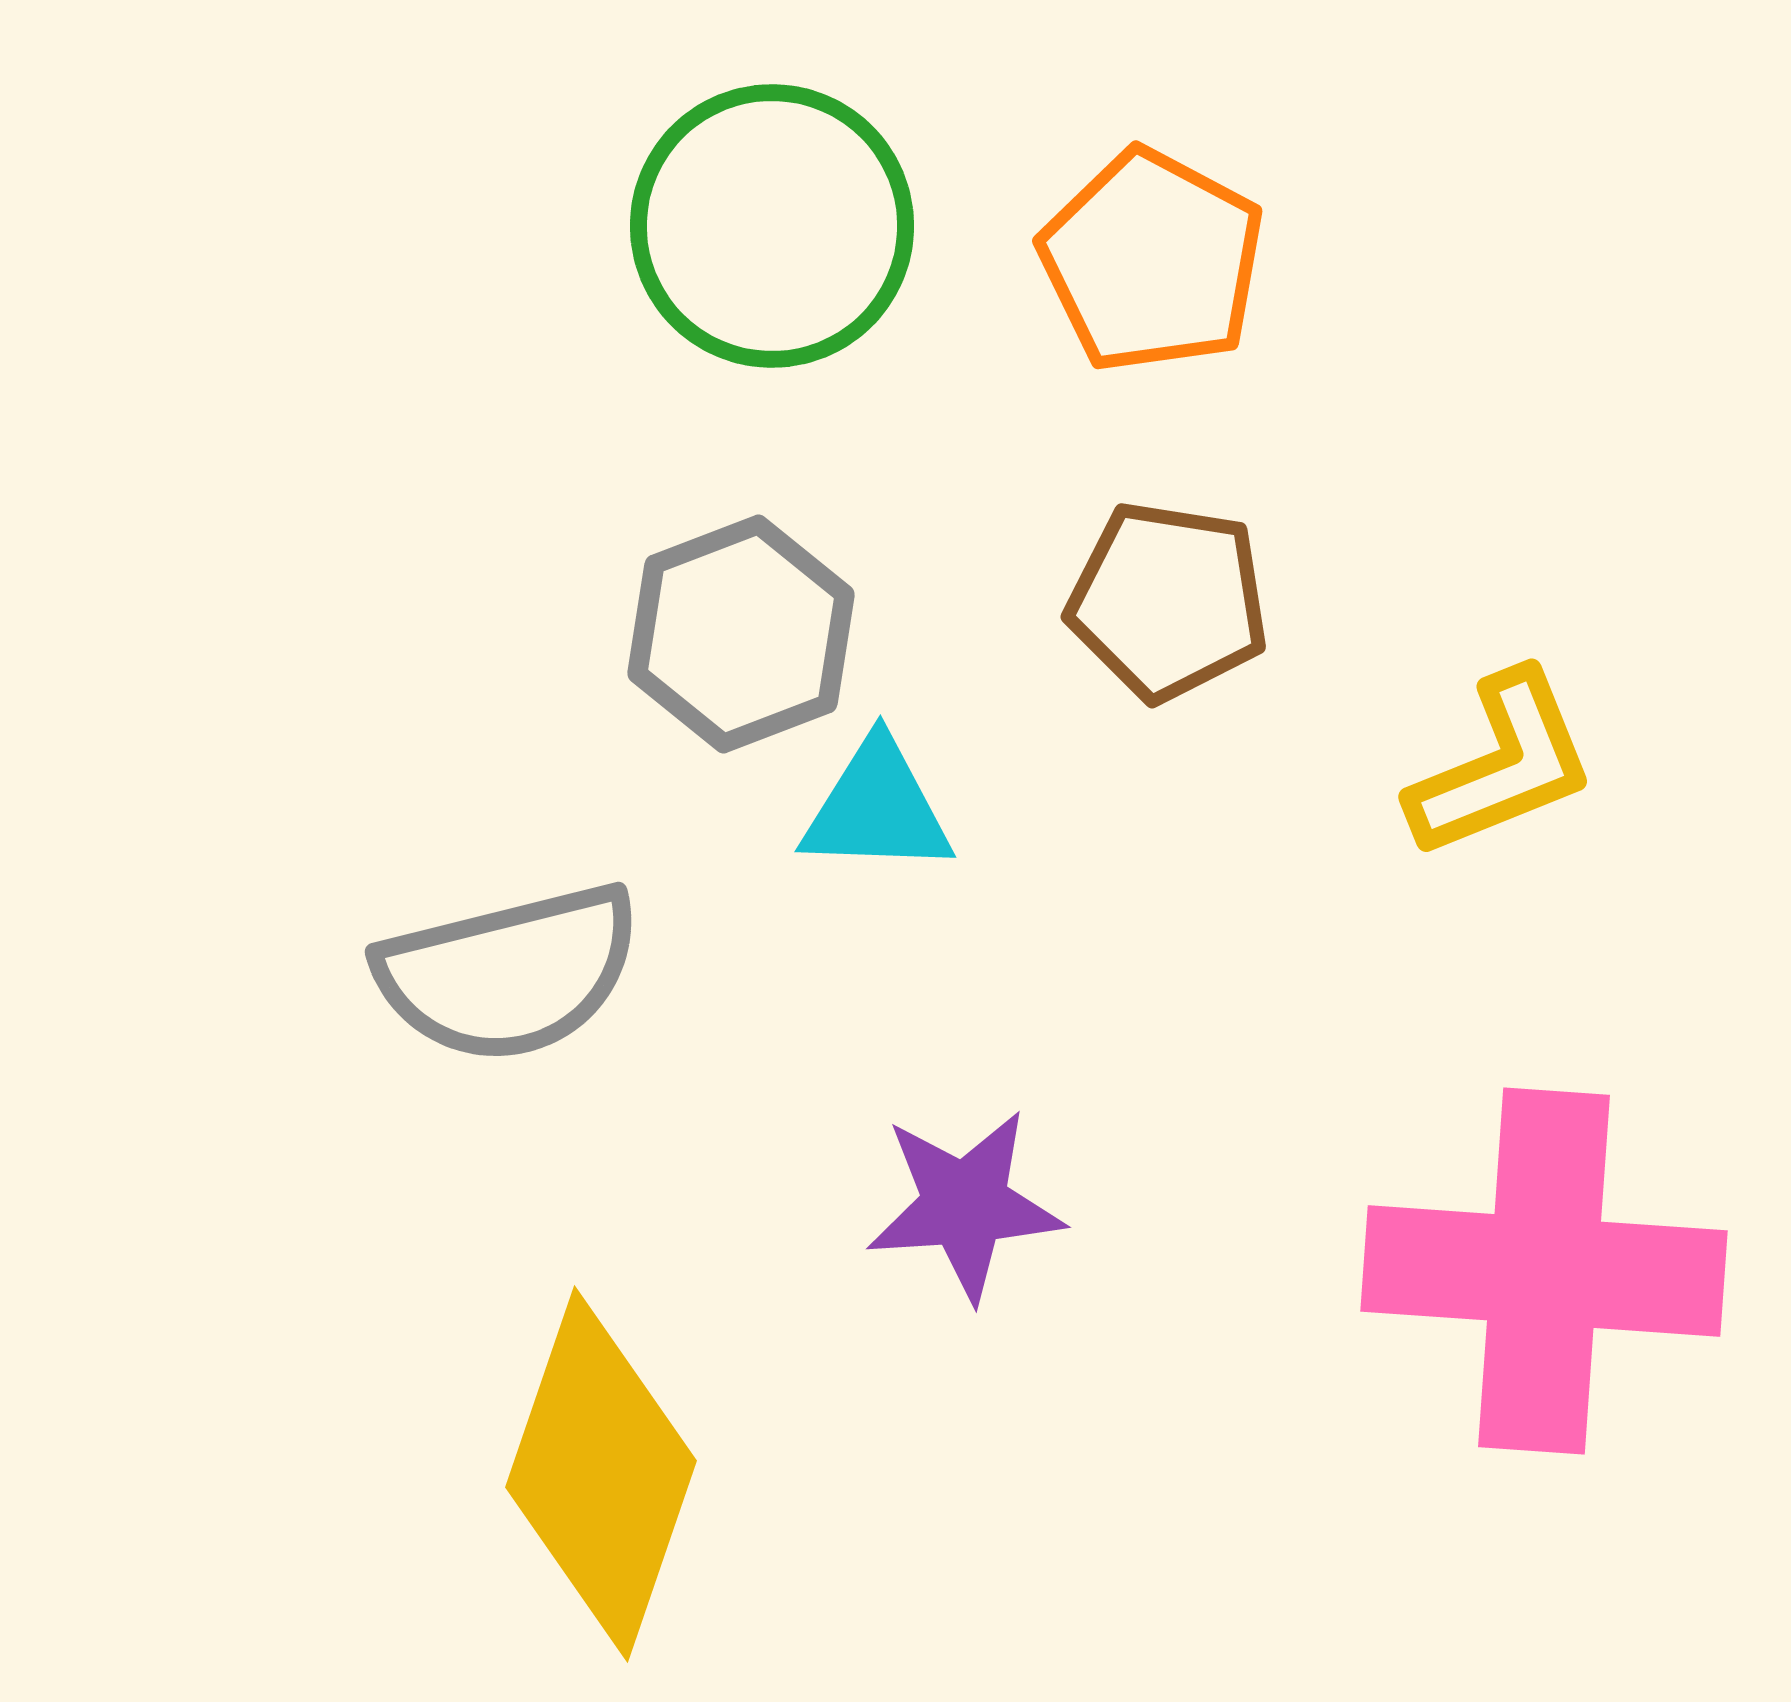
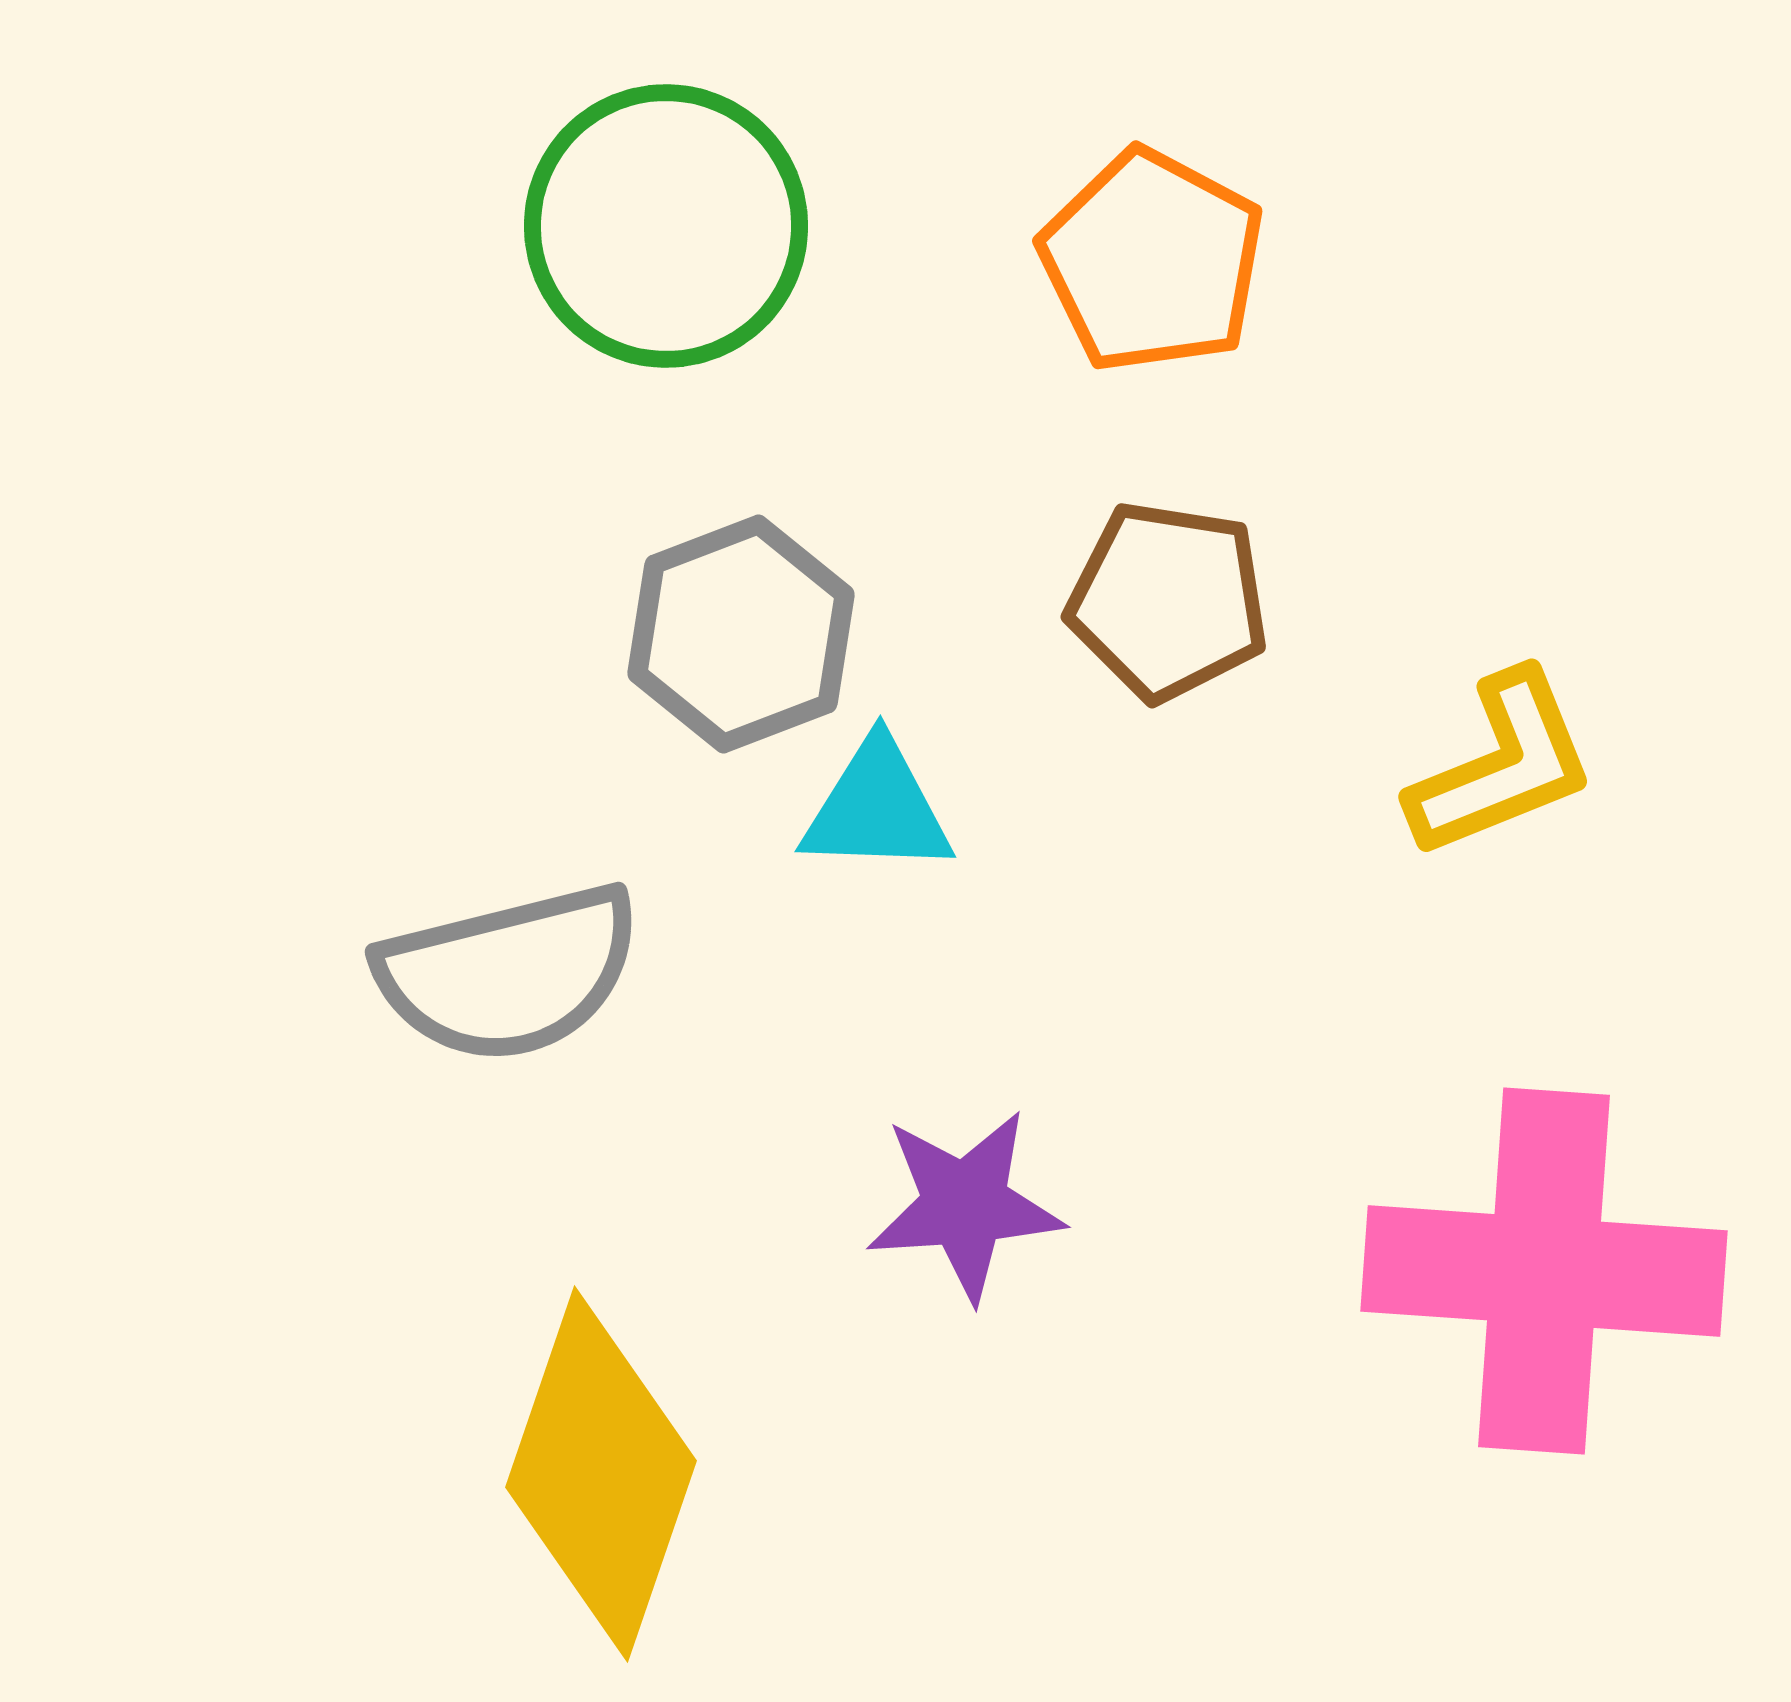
green circle: moved 106 px left
